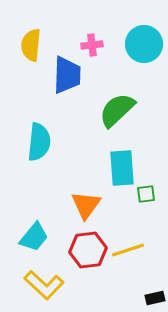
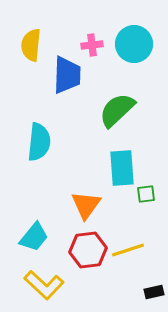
cyan circle: moved 10 px left
black rectangle: moved 1 px left, 6 px up
